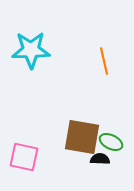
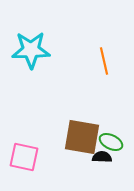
black semicircle: moved 2 px right, 2 px up
